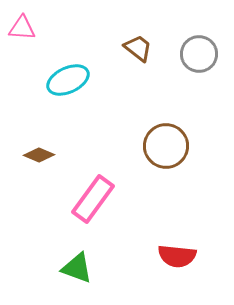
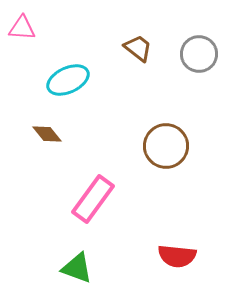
brown diamond: moved 8 px right, 21 px up; rotated 28 degrees clockwise
